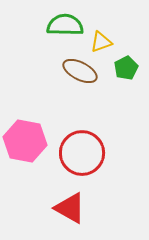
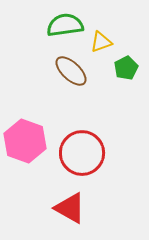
green semicircle: rotated 9 degrees counterclockwise
brown ellipse: moved 9 px left; rotated 16 degrees clockwise
pink hexagon: rotated 9 degrees clockwise
